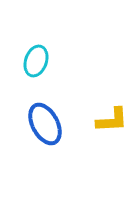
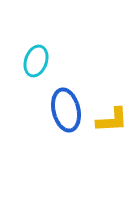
blue ellipse: moved 21 px right, 14 px up; rotated 15 degrees clockwise
